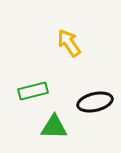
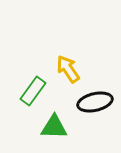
yellow arrow: moved 1 px left, 26 px down
green rectangle: rotated 40 degrees counterclockwise
